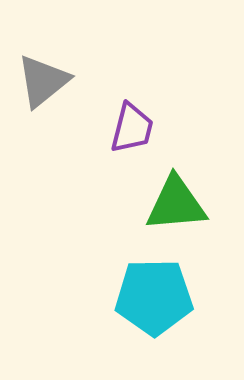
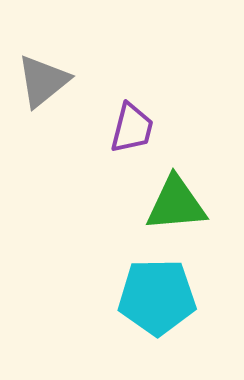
cyan pentagon: moved 3 px right
